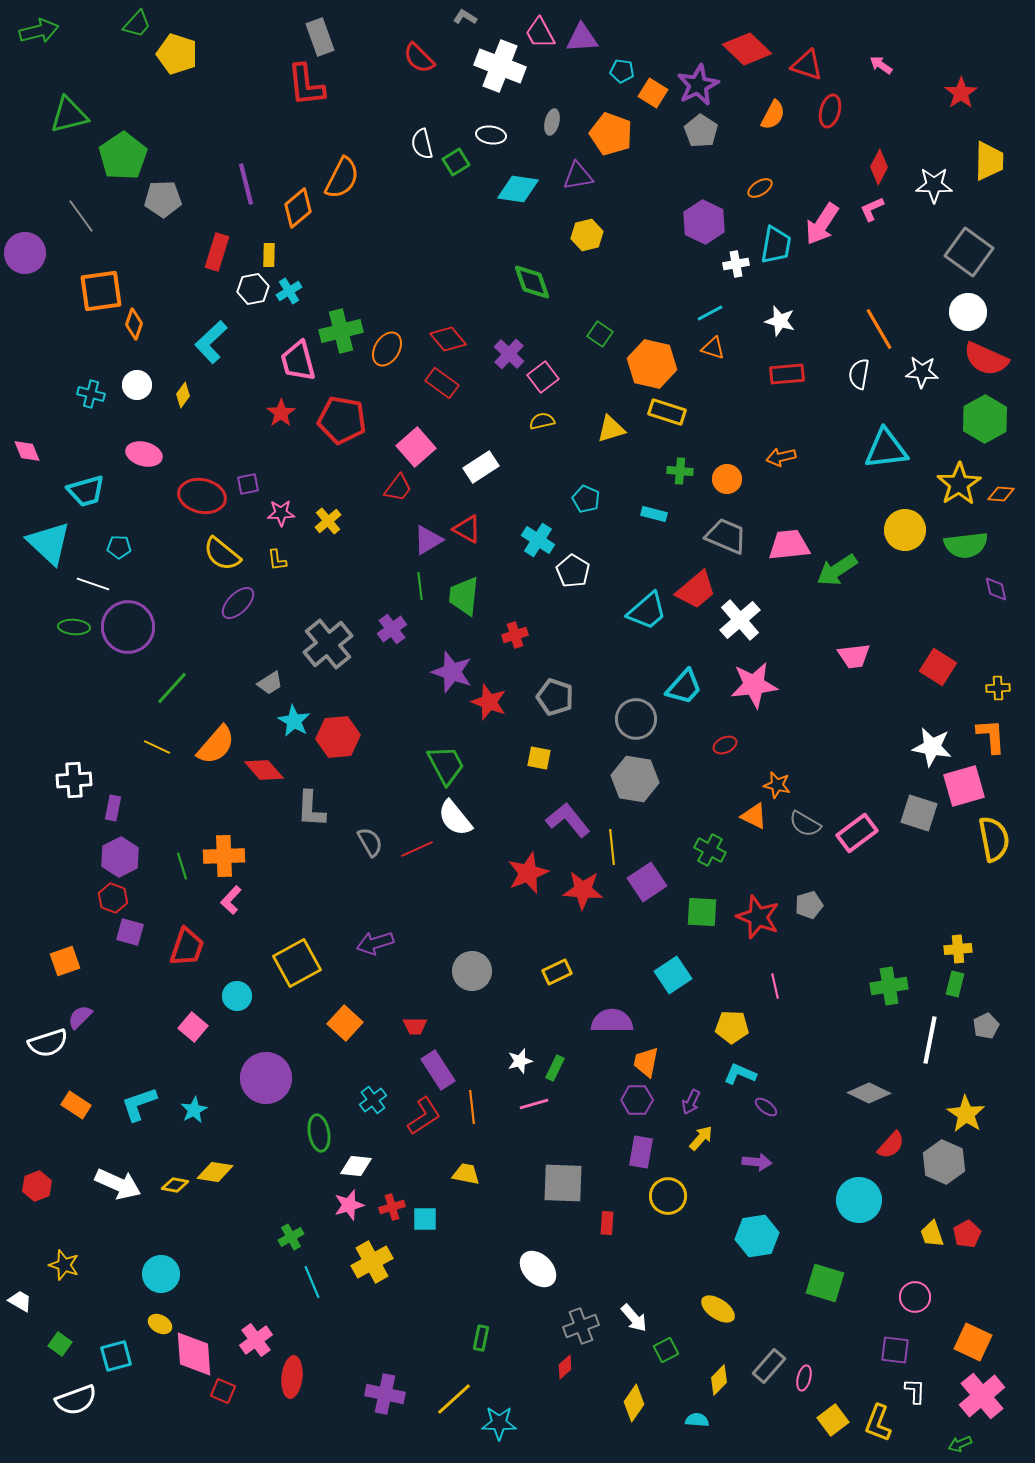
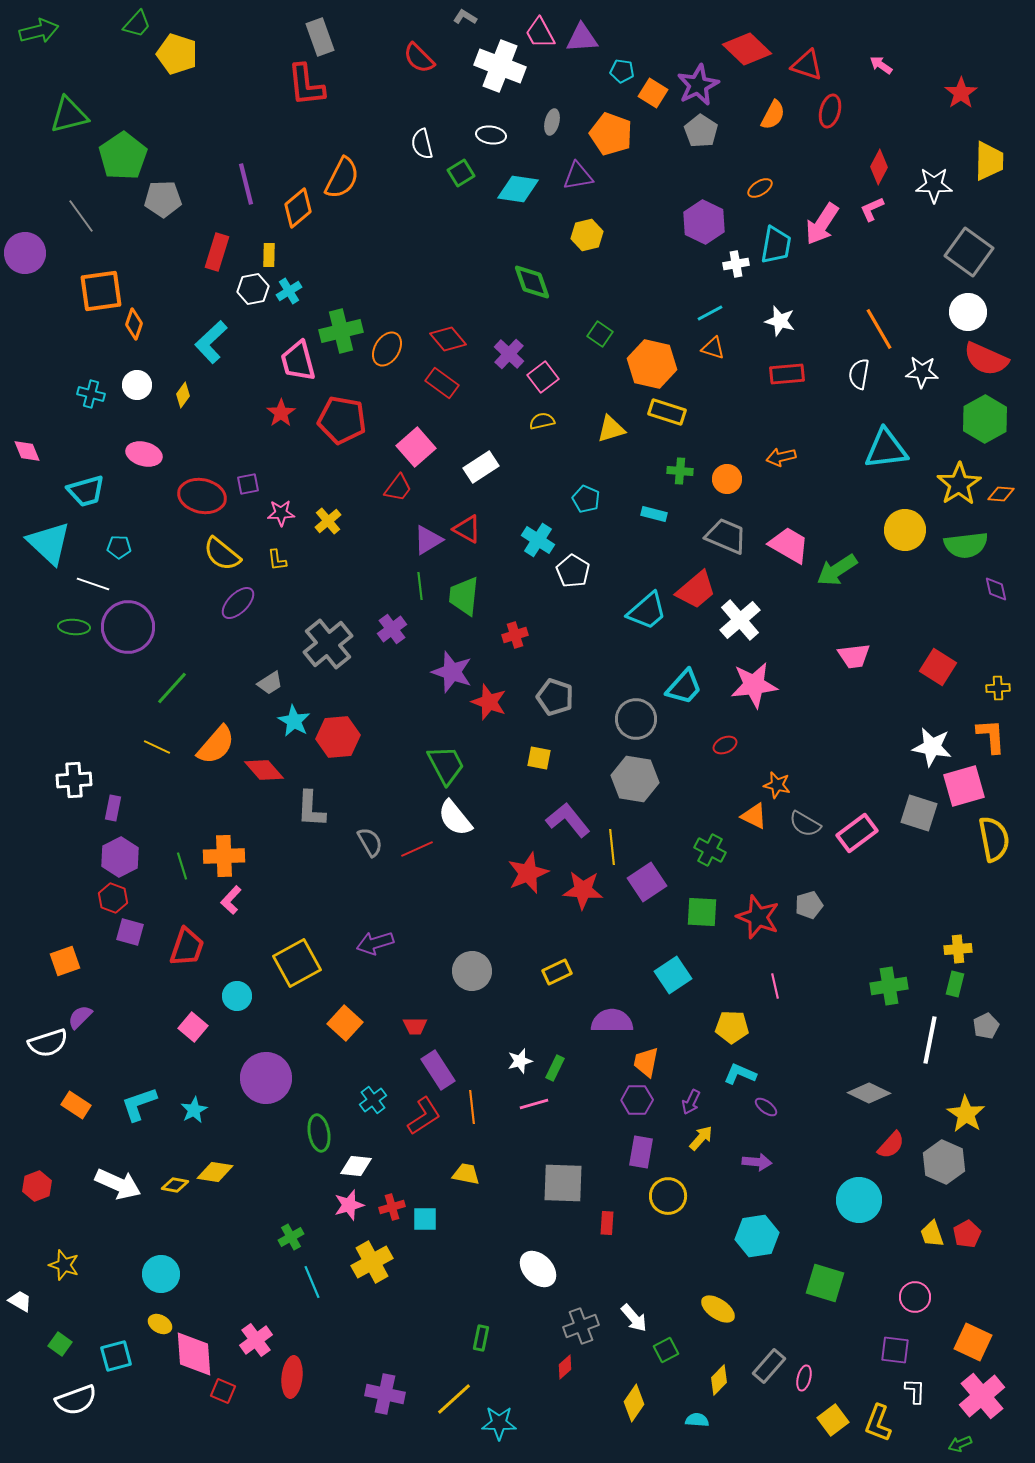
green square at (456, 162): moved 5 px right, 11 px down
pink trapezoid at (789, 545): rotated 36 degrees clockwise
